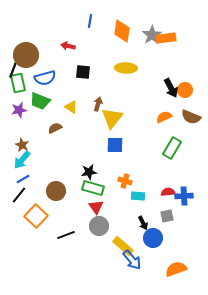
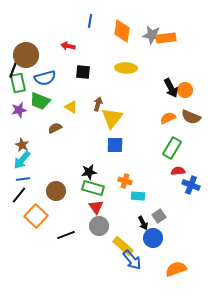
gray star at (152, 35): rotated 30 degrees counterclockwise
orange semicircle at (164, 117): moved 4 px right, 1 px down
blue line at (23, 179): rotated 24 degrees clockwise
red semicircle at (168, 192): moved 10 px right, 21 px up
blue cross at (184, 196): moved 7 px right, 11 px up; rotated 24 degrees clockwise
gray square at (167, 216): moved 8 px left; rotated 24 degrees counterclockwise
